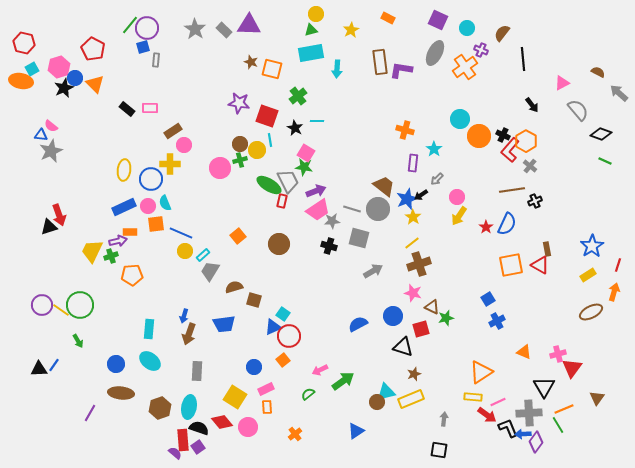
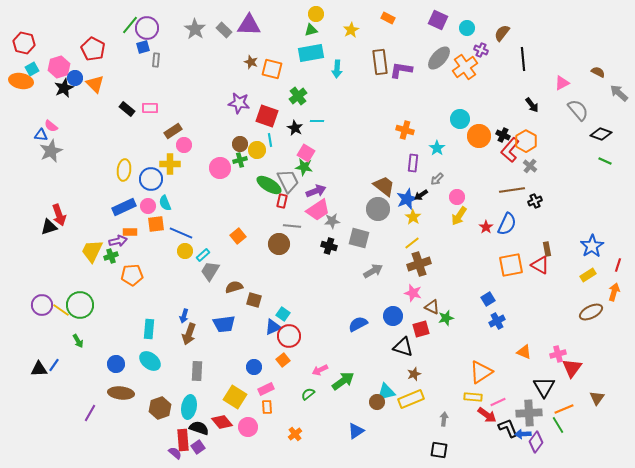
gray ellipse at (435, 53): moved 4 px right, 5 px down; rotated 15 degrees clockwise
cyan star at (434, 149): moved 3 px right, 1 px up
gray line at (352, 209): moved 60 px left, 17 px down; rotated 12 degrees counterclockwise
